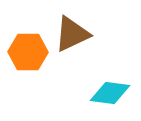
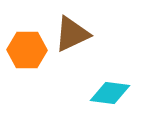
orange hexagon: moved 1 px left, 2 px up
